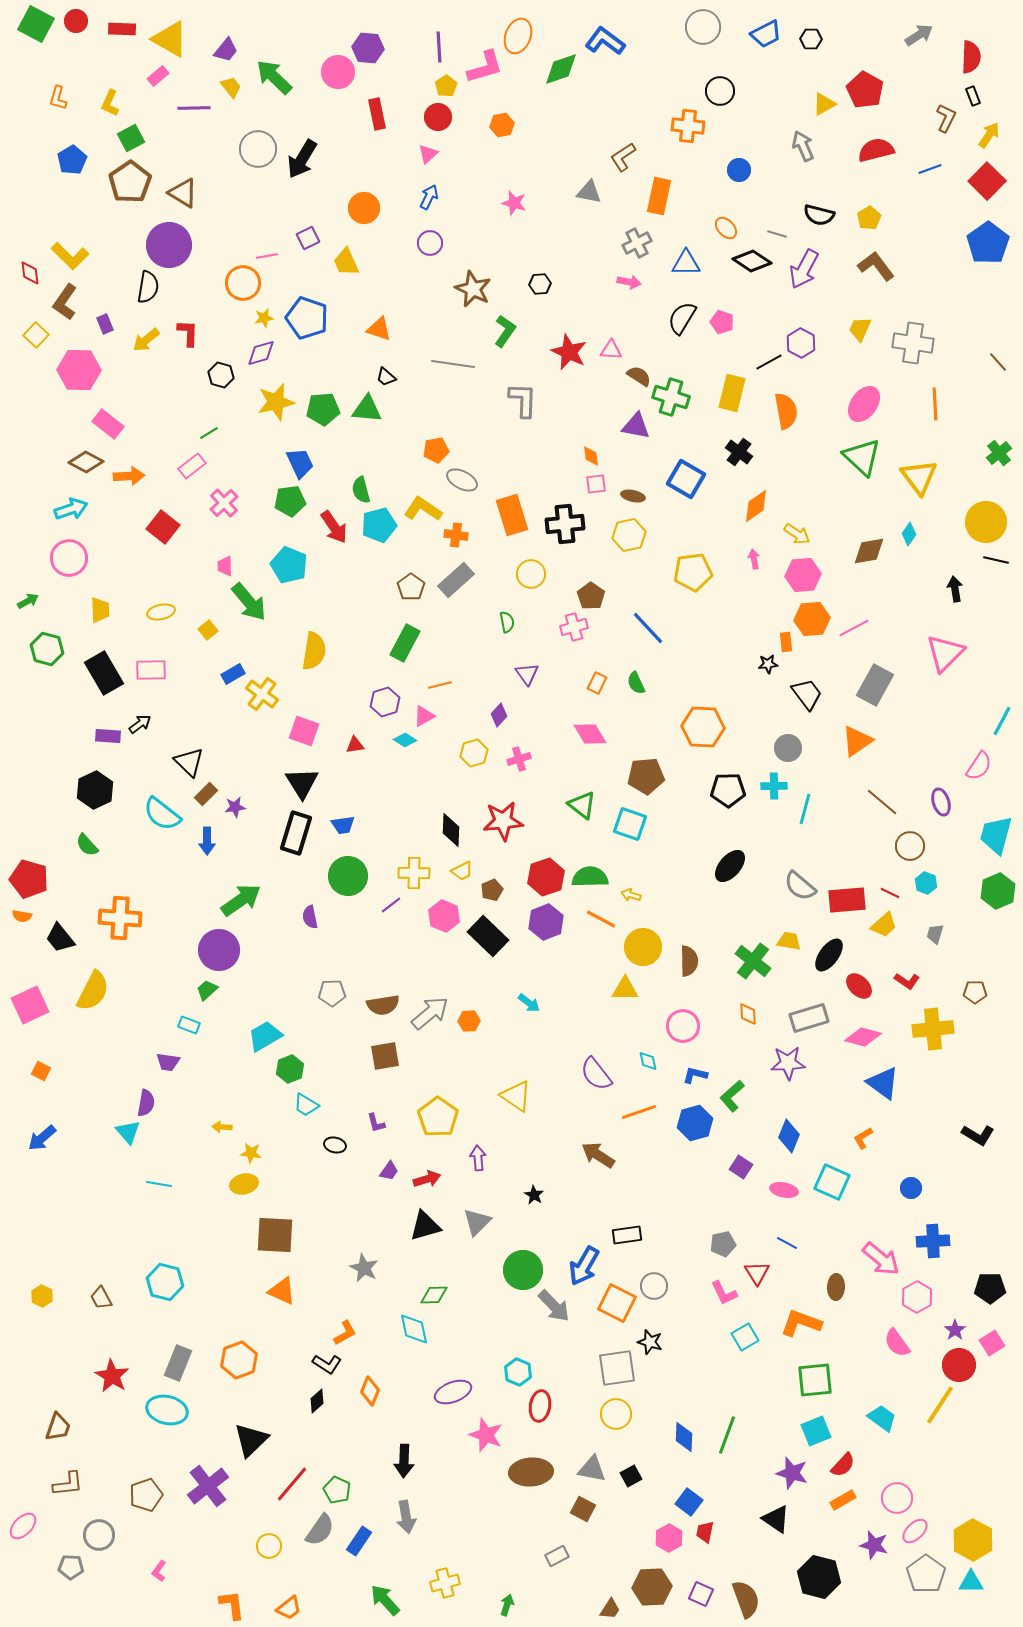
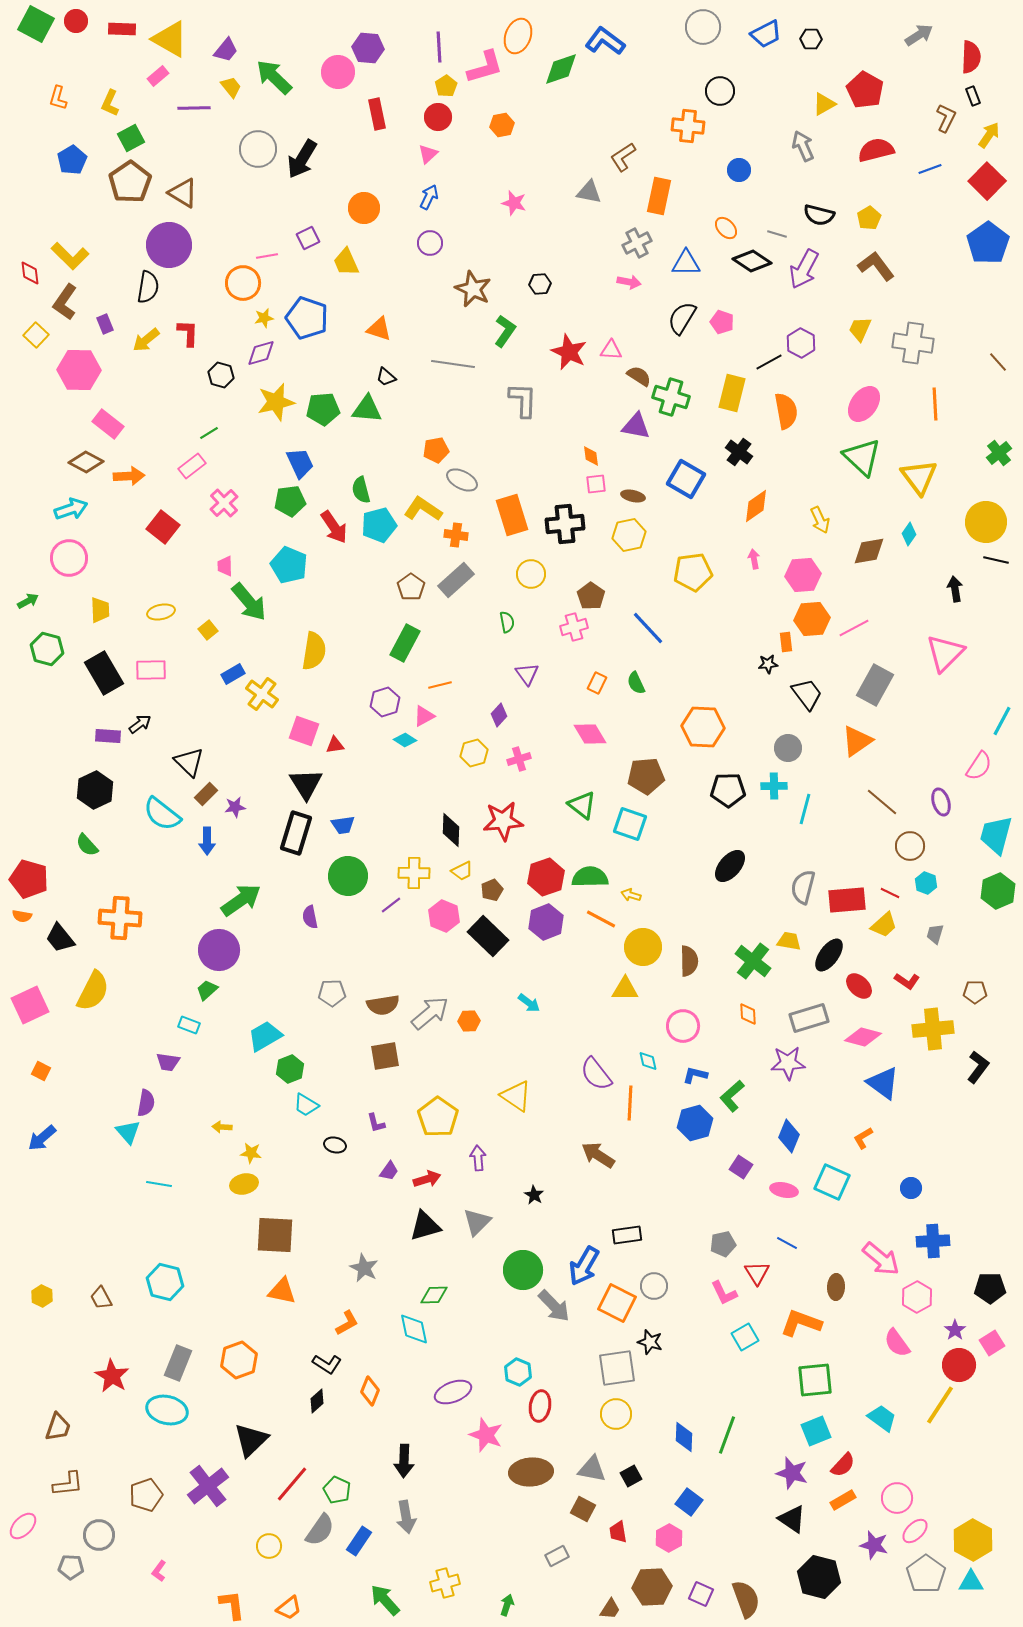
yellow arrow at (797, 534): moved 23 px right, 14 px up; rotated 32 degrees clockwise
red triangle at (355, 745): moved 20 px left
black triangle at (302, 783): moved 4 px right, 1 px down
gray semicircle at (800, 886): moved 3 px right, 1 px down; rotated 64 degrees clockwise
orange line at (639, 1112): moved 9 px left, 9 px up; rotated 68 degrees counterclockwise
black L-shape at (978, 1135): moved 68 px up; rotated 84 degrees counterclockwise
orange triangle at (282, 1291): rotated 12 degrees counterclockwise
orange L-shape at (345, 1333): moved 2 px right, 10 px up
black triangle at (776, 1519): moved 16 px right
red trapezoid at (705, 1532): moved 87 px left; rotated 20 degrees counterclockwise
